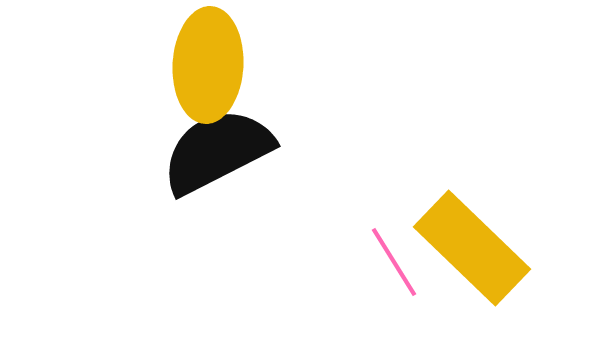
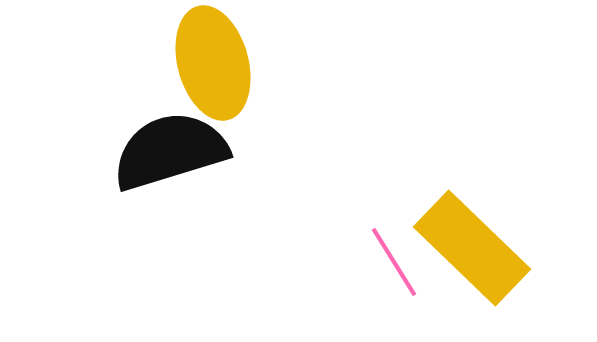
yellow ellipse: moved 5 px right, 2 px up; rotated 18 degrees counterclockwise
black semicircle: moved 47 px left; rotated 10 degrees clockwise
